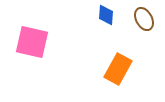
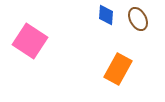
brown ellipse: moved 6 px left
pink square: moved 2 px left, 1 px up; rotated 20 degrees clockwise
